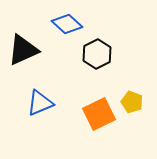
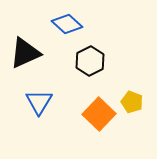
black triangle: moved 2 px right, 3 px down
black hexagon: moved 7 px left, 7 px down
blue triangle: moved 1 px left, 1 px up; rotated 36 degrees counterclockwise
orange square: rotated 20 degrees counterclockwise
